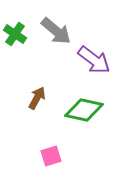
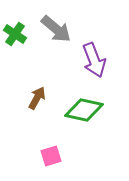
gray arrow: moved 2 px up
purple arrow: rotated 32 degrees clockwise
